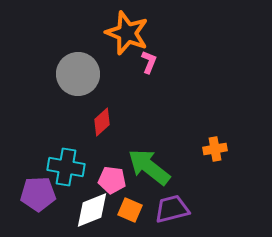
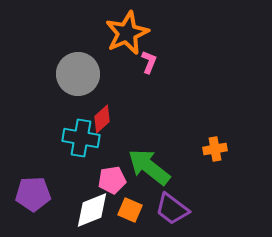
orange star: rotated 27 degrees clockwise
red diamond: moved 3 px up
cyan cross: moved 15 px right, 29 px up
pink pentagon: rotated 16 degrees counterclockwise
purple pentagon: moved 5 px left
purple trapezoid: rotated 129 degrees counterclockwise
